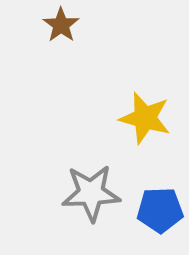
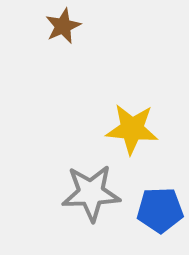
brown star: moved 2 px right, 1 px down; rotated 12 degrees clockwise
yellow star: moved 13 px left, 11 px down; rotated 10 degrees counterclockwise
